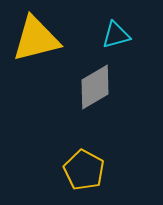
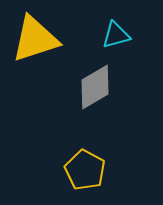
yellow triangle: moved 1 px left; rotated 4 degrees counterclockwise
yellow pentagon: moved 1 px right
